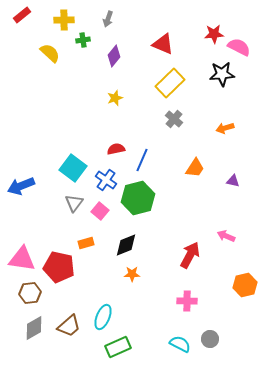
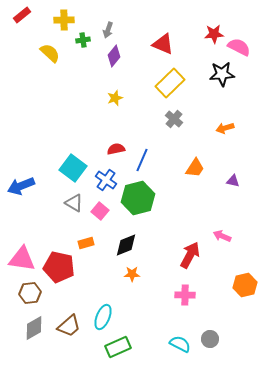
gray arrow: moved 11 px down
gray triangle: rotated 36 degrees counterclockwise
pink arrow: moved 4 px left
pink cross: moved 2 px left, 6 px up
